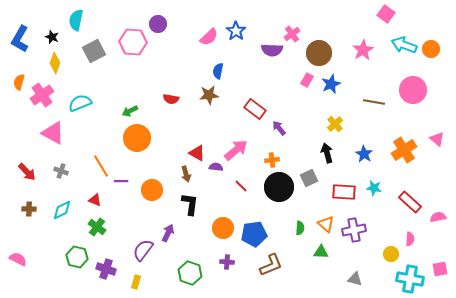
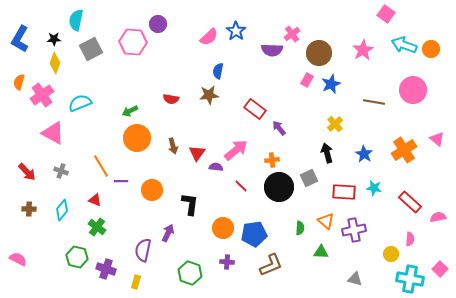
black star at (52, 37): moved 2 px right, 2 px down; rotated 24 degrees counterclockwise
gray square at (94, 51): moved 3 px left, 2 px up
red triangle at (197, 153): rotated 36 degrees clockwise
brown arrow at (186, 174): moved 13 px left, 28 px up
cyan diamond at (62, 210): rotated 25 degrees counterclockwise
orange triangle at (326, 224): moved 3 px up
purple semicircle at (143, 250): rotated 25 degrees counterclockwise
pink square at (440, 269): rotated 35 degrees counterclockwise
